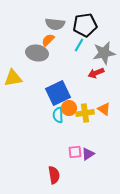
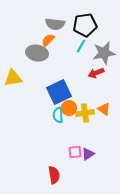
cyan line: moved 2 px right, 1 px down
blue square: moved 1 px right, 1 px up
